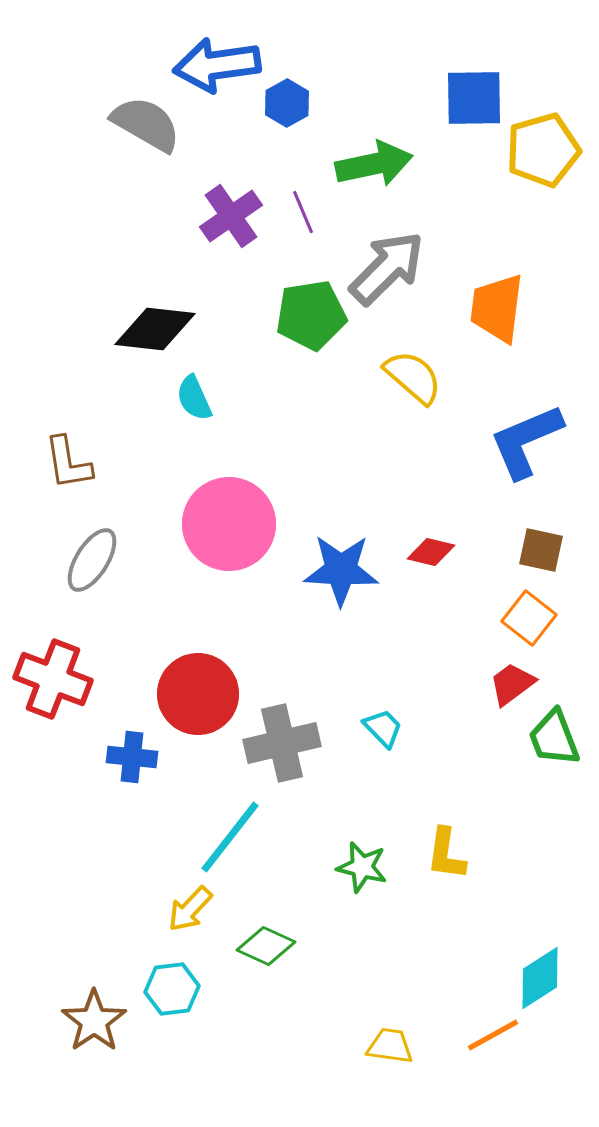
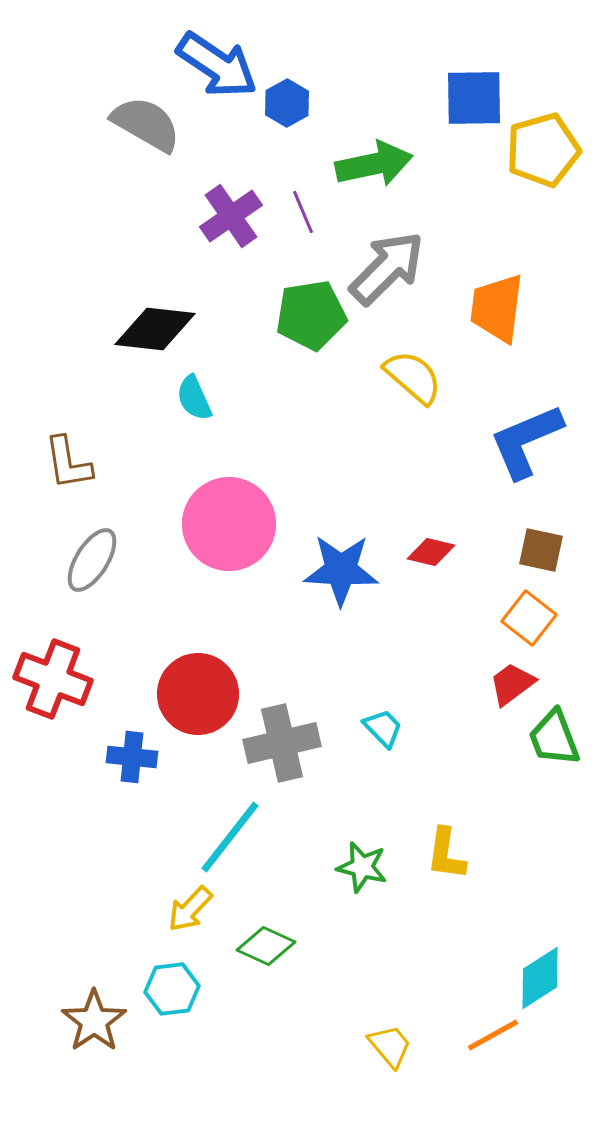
blue arrow: rotated 138 degrees counterclockwise
yellow trapezoid: rotated 42 degrees clockwise
